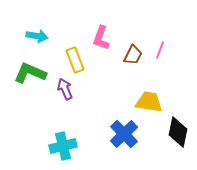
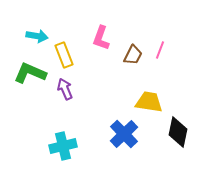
yellow rectangle: moved 11 px left, 5 px up
